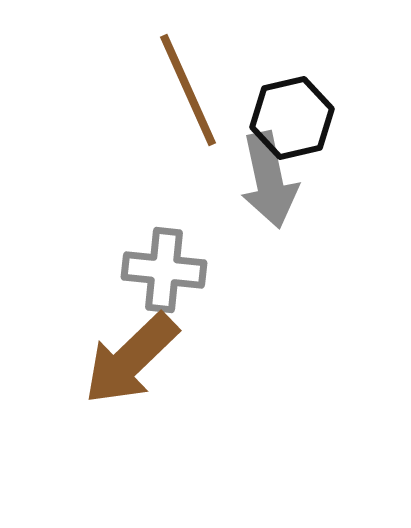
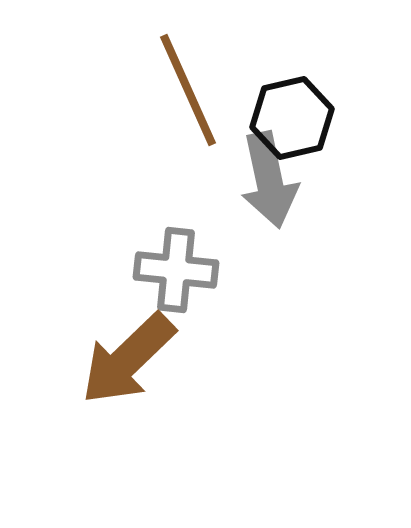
gray cross: moved 12 px right
brown arrow: moved 3 px left
